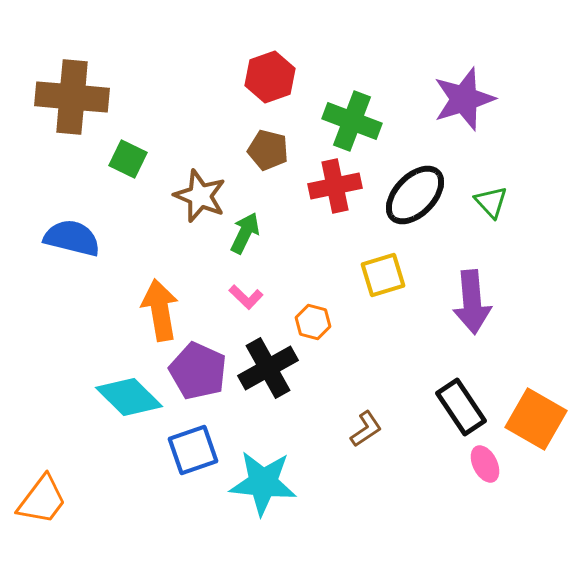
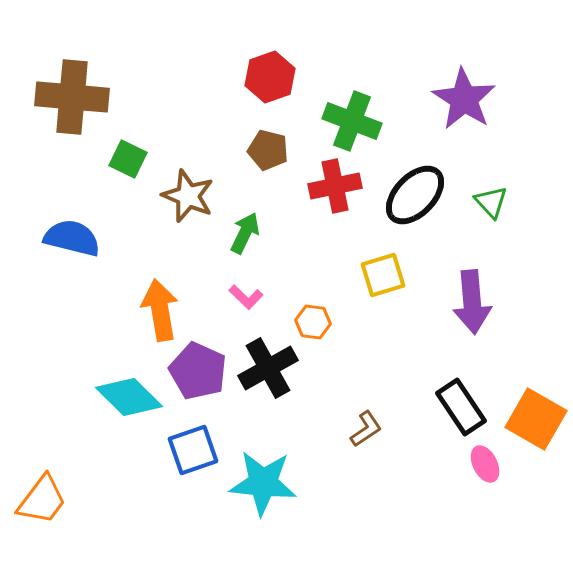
purple star: rotated 22 degrees counterclockwise
brown star: moved 12 px left
orange hexagon: rotated 8 degrees counterclockwise
